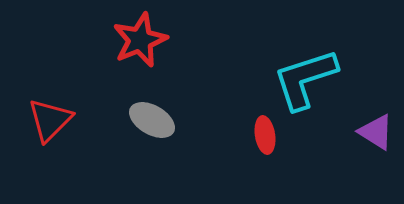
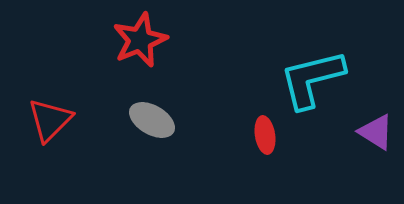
cyan L-shape: moved 7 px right; rotated 4 degrees clockwise
